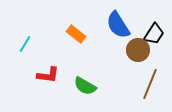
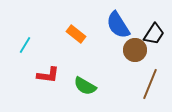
cyan line: moved 1 px down
brown circle: moved 3 px left
